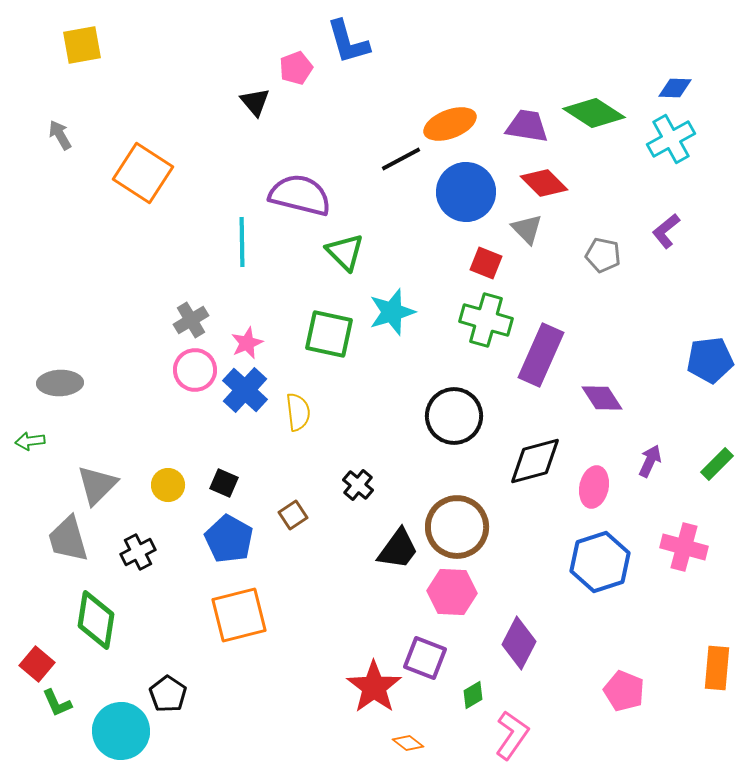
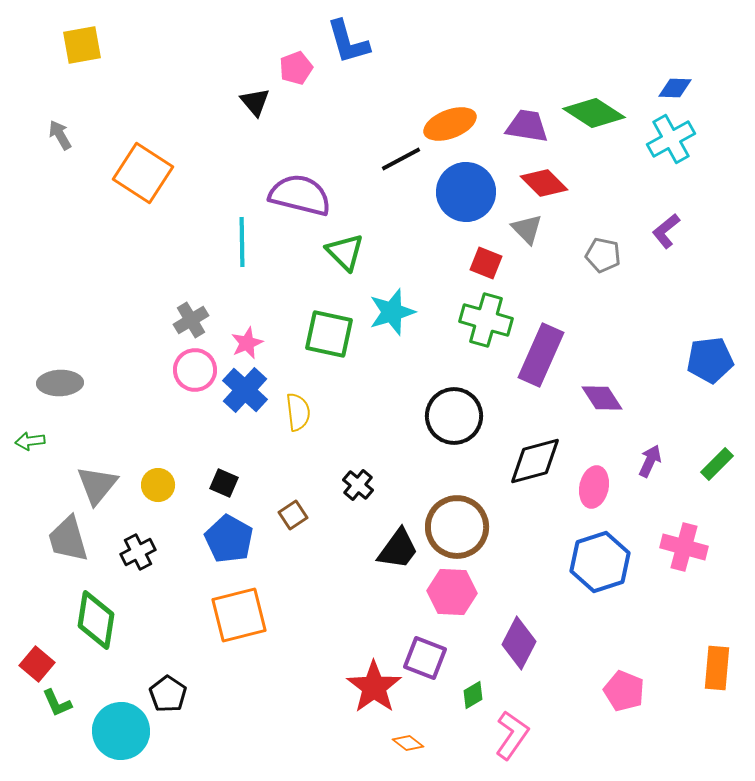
gray triangle at (97, 485): rotated 6 degrees counterclockwise
yellow circle at (168, 485): moved 10 px left
